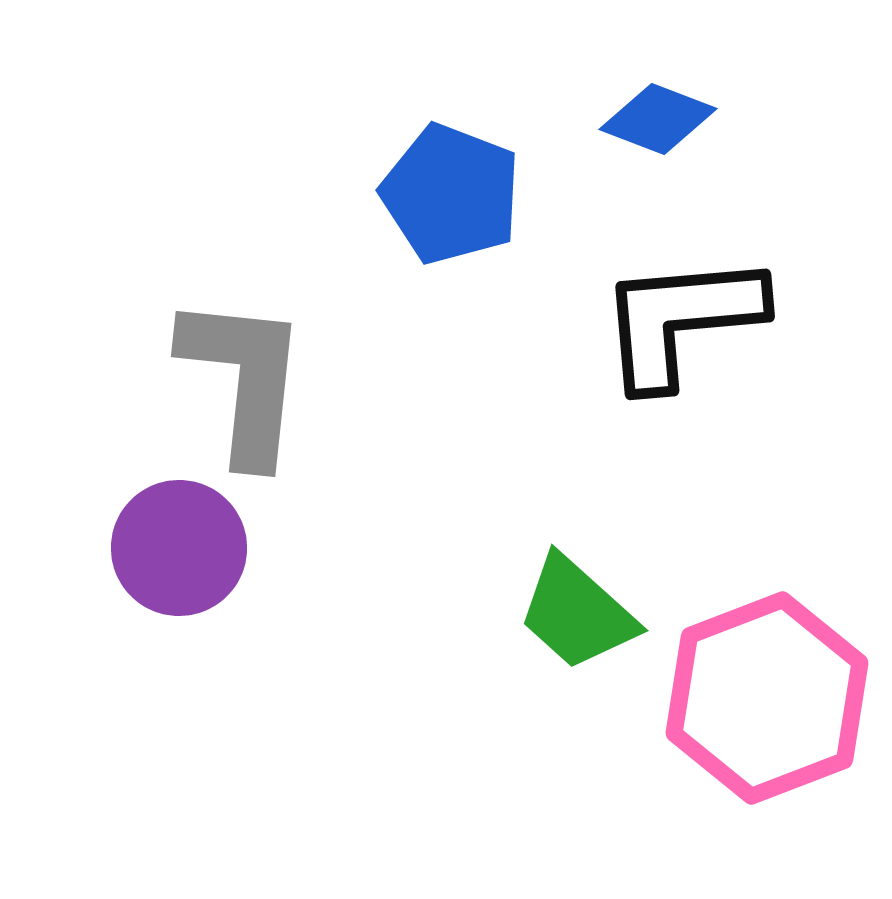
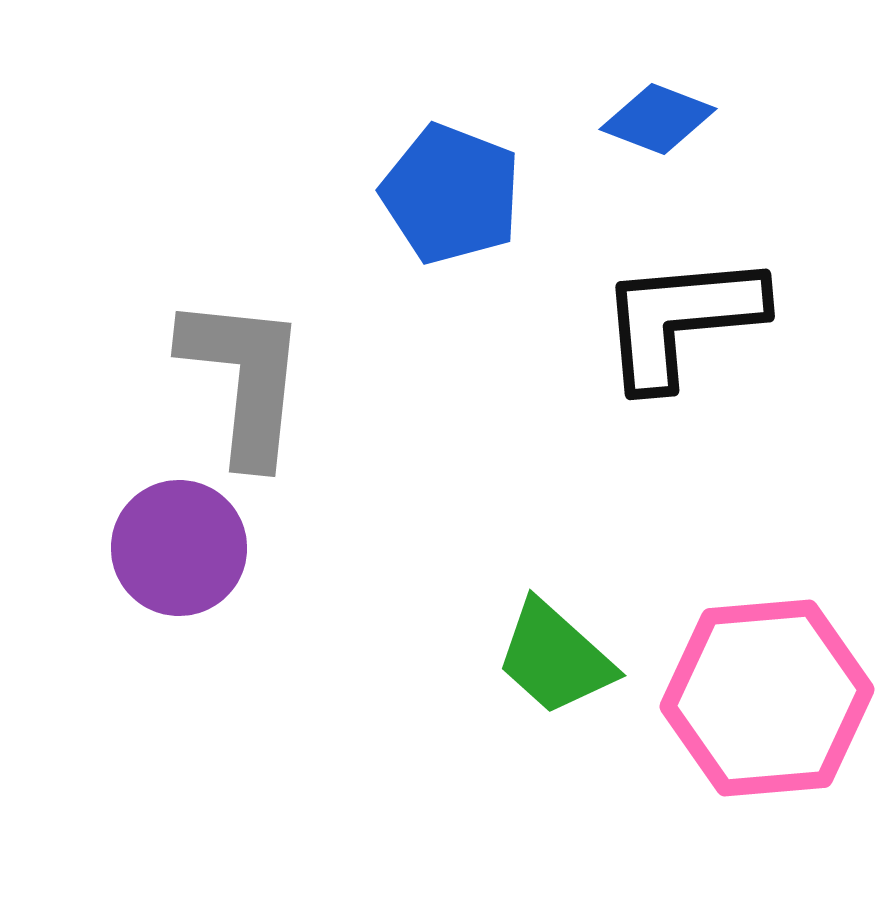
green trapezoid: moved 22 px left, 45 px down
pink hexagon: rotated 16 degrees clockwise
